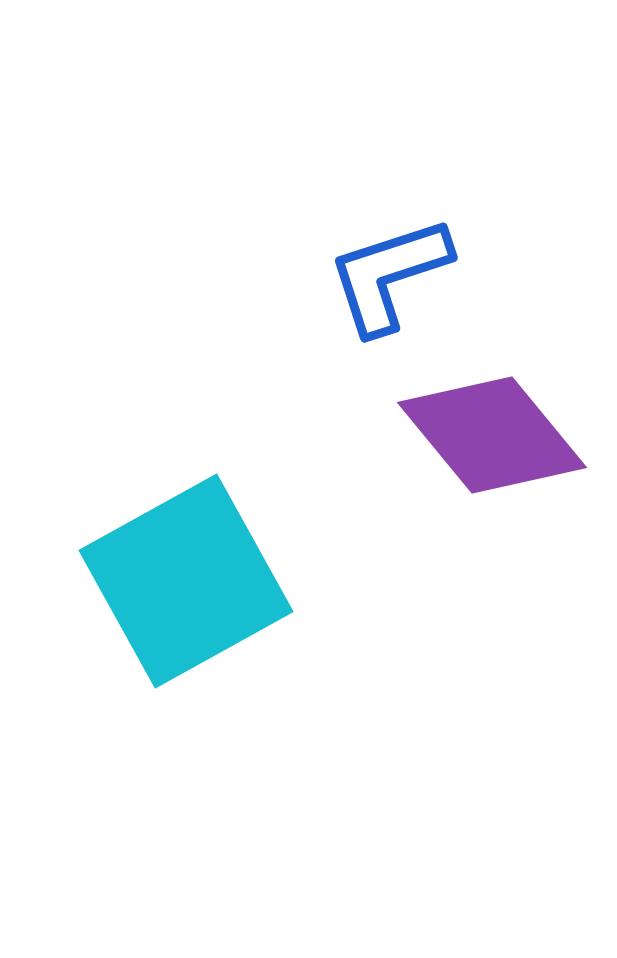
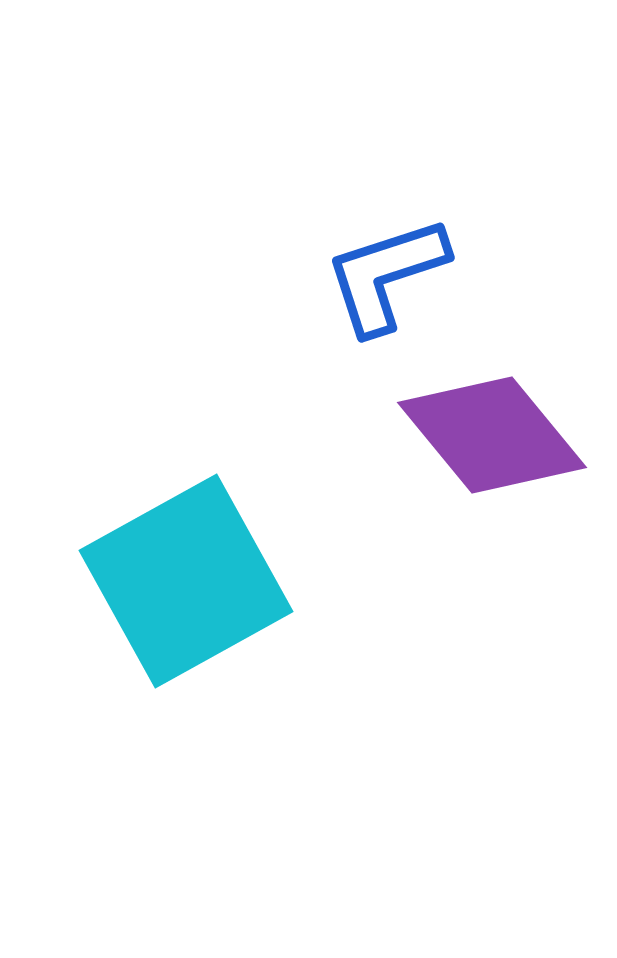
blue L-shape: moved 3 px left
